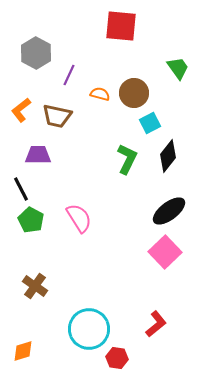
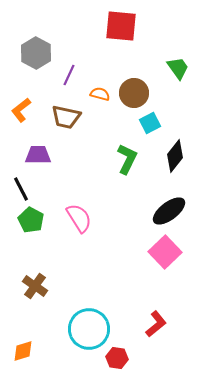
brown trapezoid: moved 9 px right, 1 px down
black diamond: moved 7 px right
